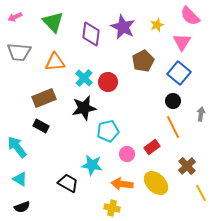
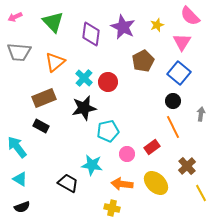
orange triangle: rotated 35 degrees counterclockwise
